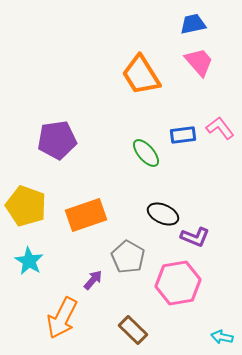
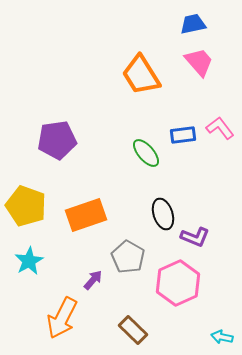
black ellipse: rotated 48 degrees clockwise
cyan star: rotated 12 degrees clockwise
pink hexagon: rotated 15 degrees counterclockwise
